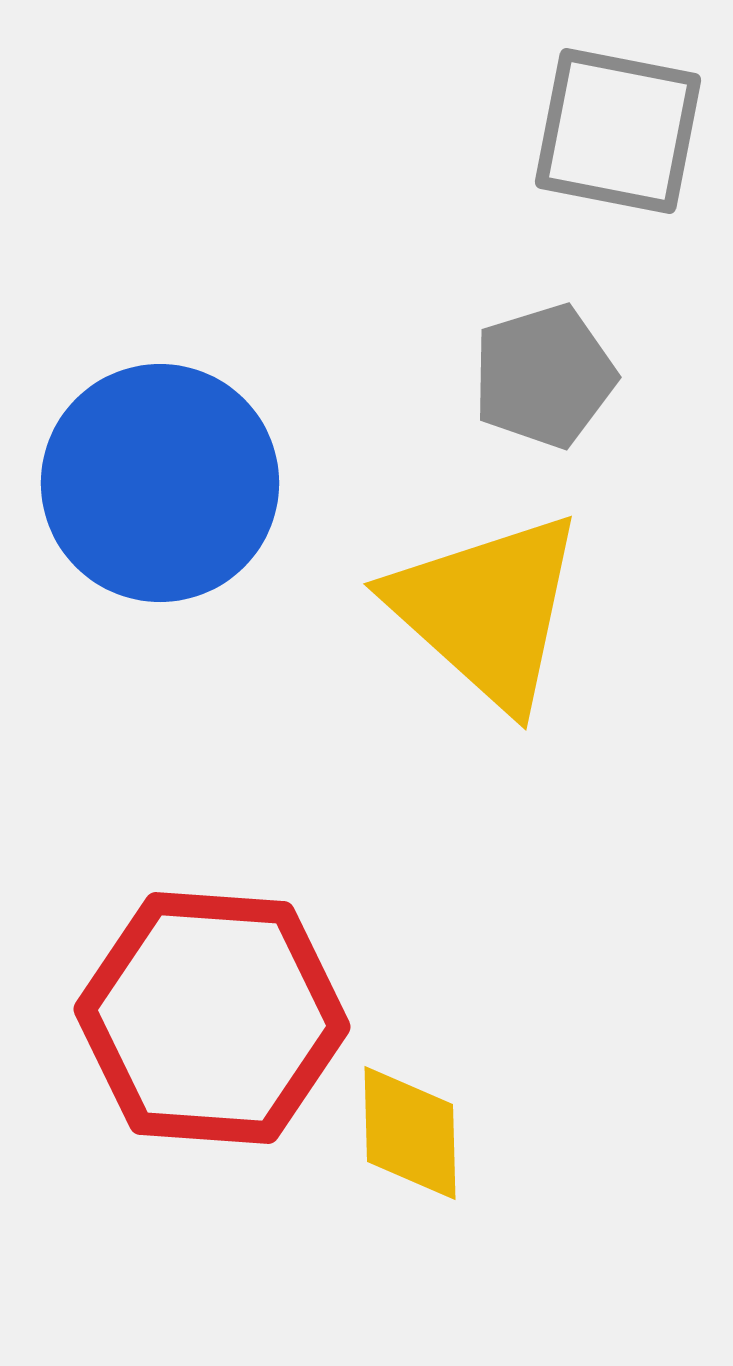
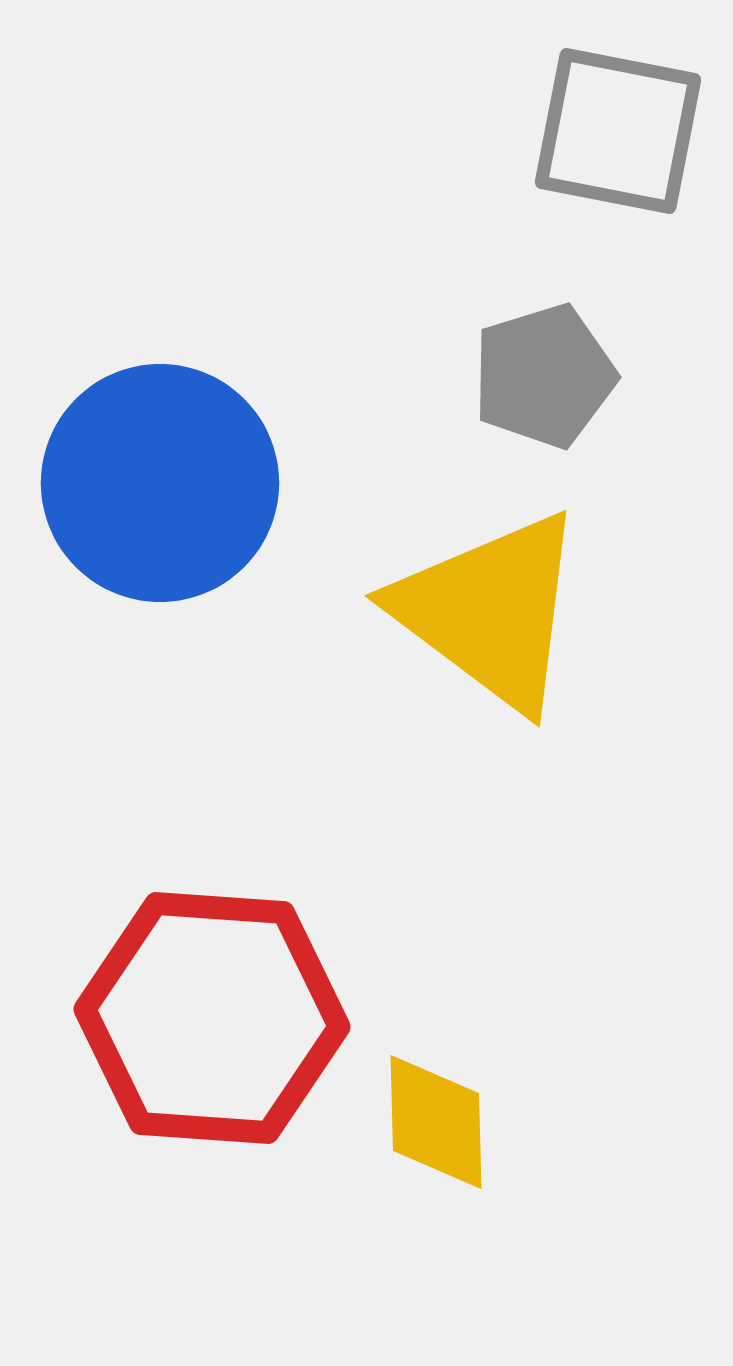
yellow triangle: moved 3 px right, 1 px down; rotated 5 degrees counterclockwise
yellow diamond: moved 26 px right, 11 px up
